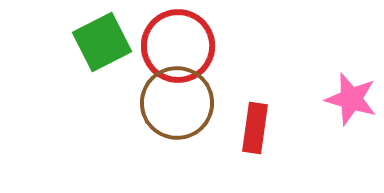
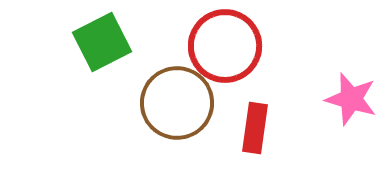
red circle: moved 47 px right
